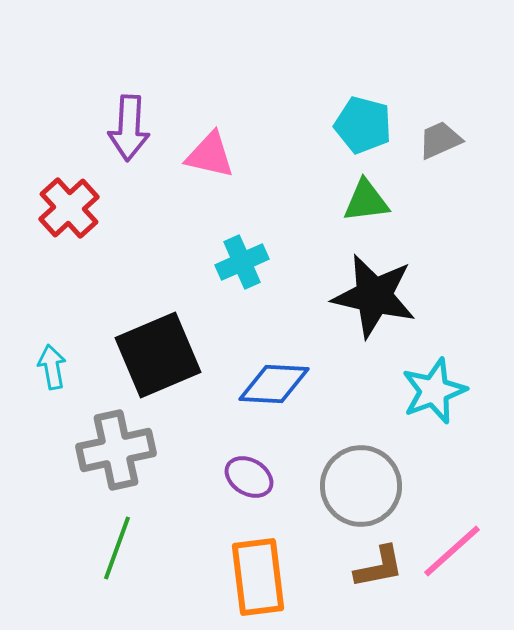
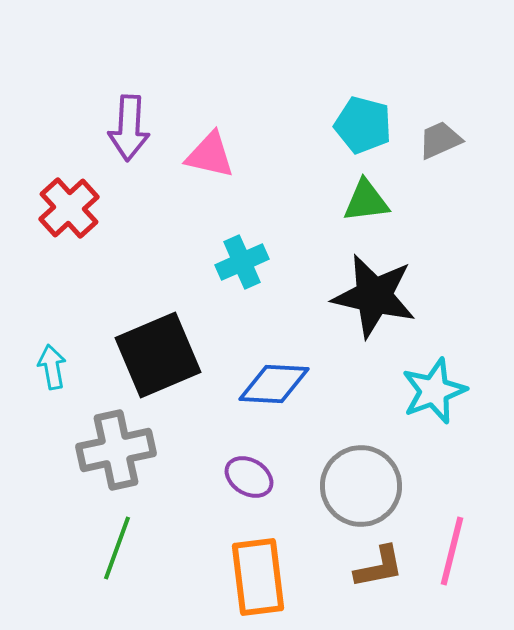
pink line: rotated 34 degrees counterclockwise
